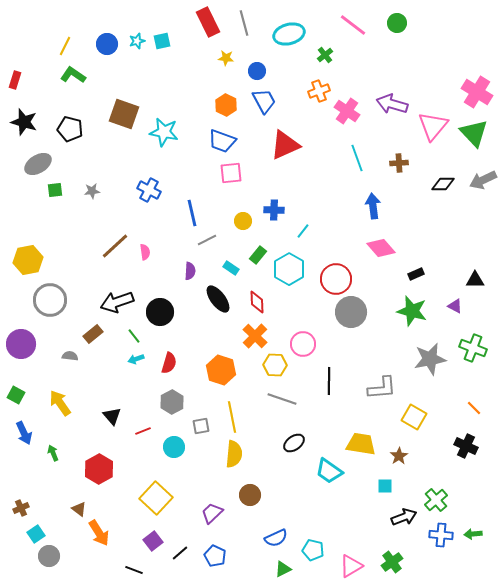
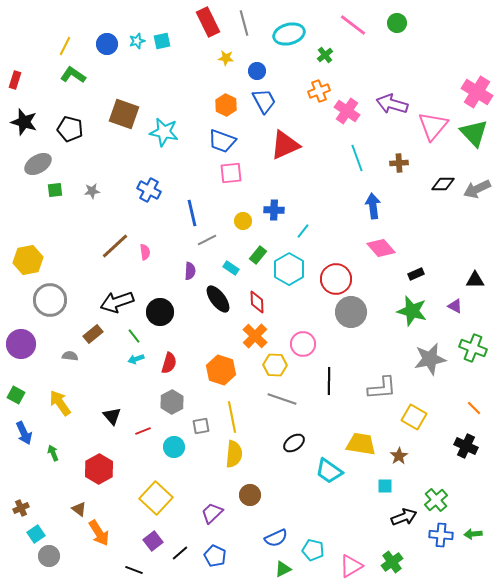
gray arrow at (483, 180): moved 6 px left, 9 px down
